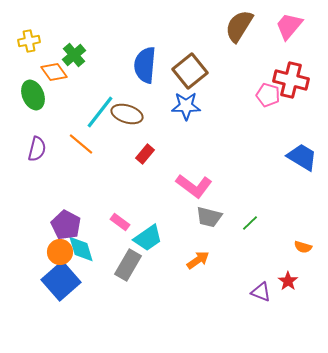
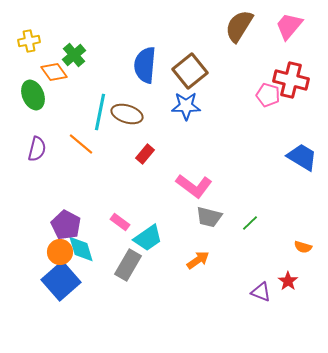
cyan line: rotated 27 degrees counterclockwise
